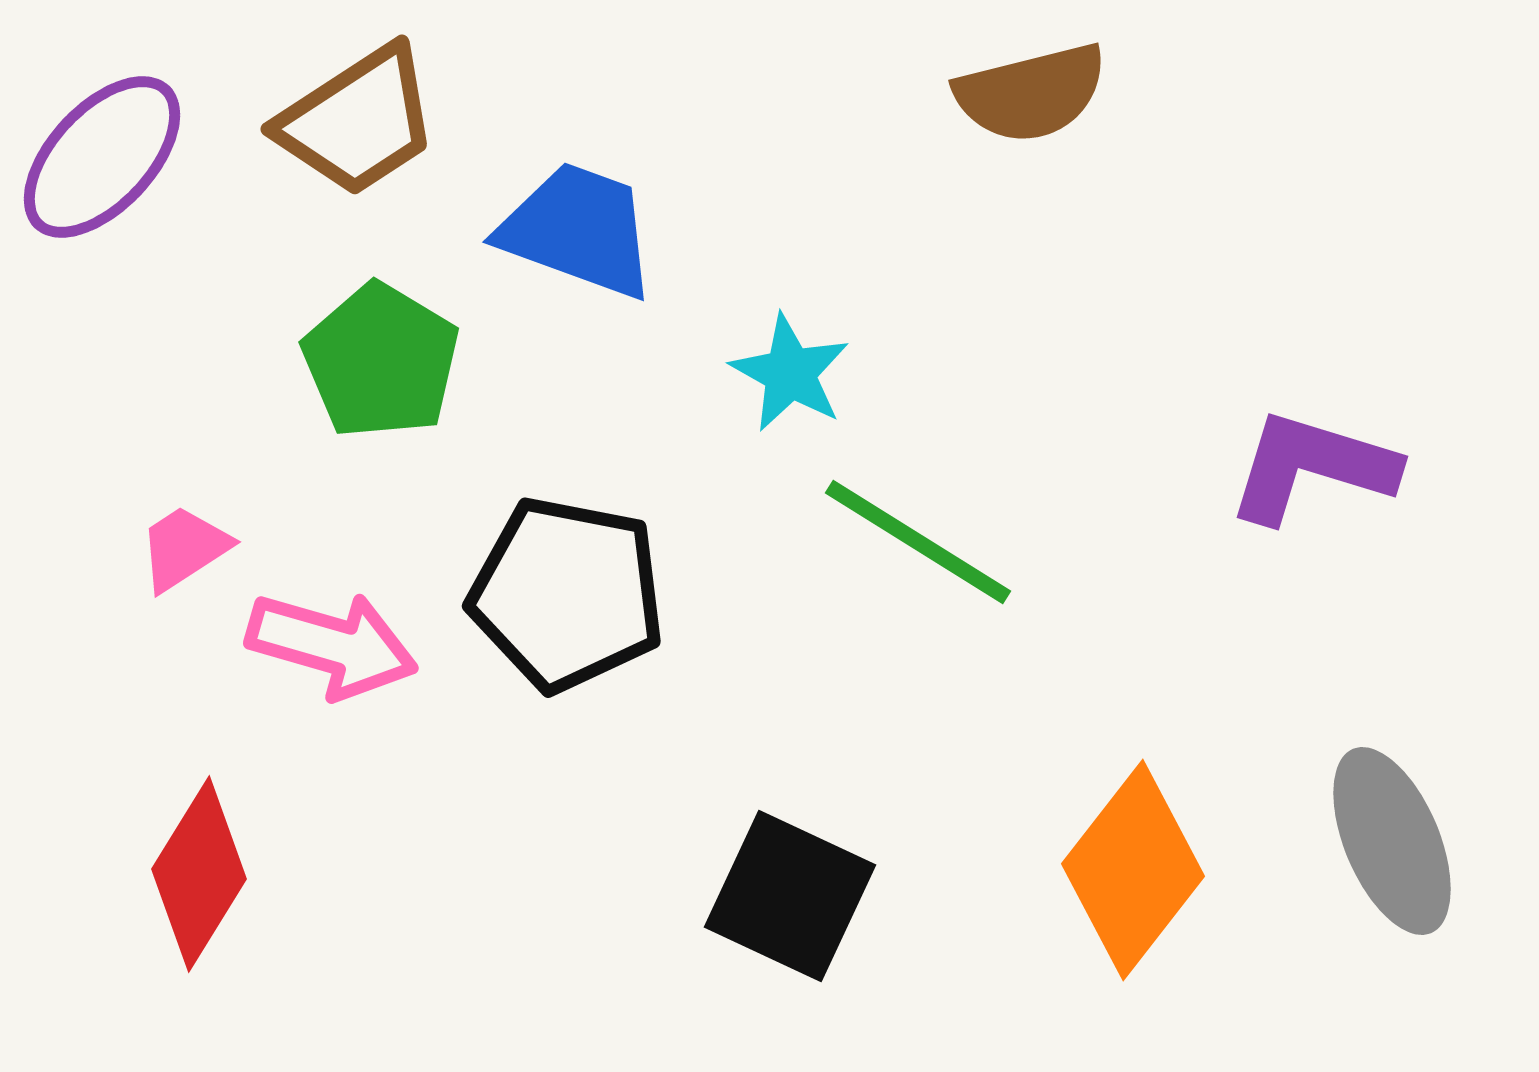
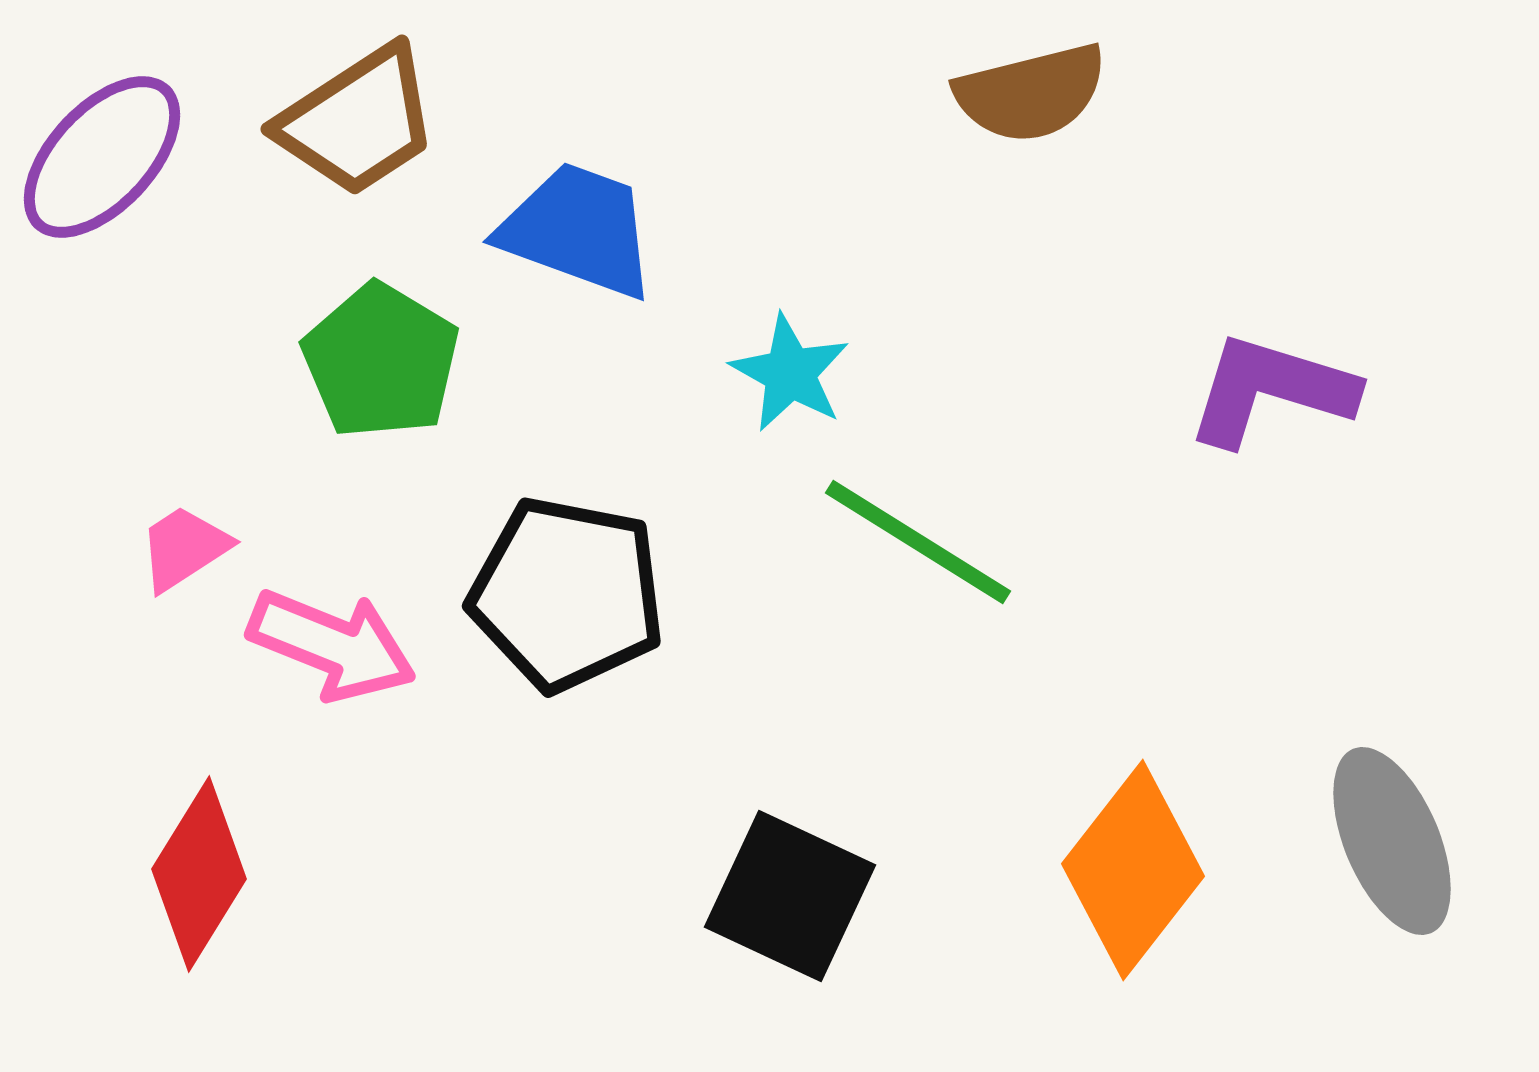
purple L-shape: moved 41 px left, 77 px up
pink arrow: rotated 6 degrees clockwise
